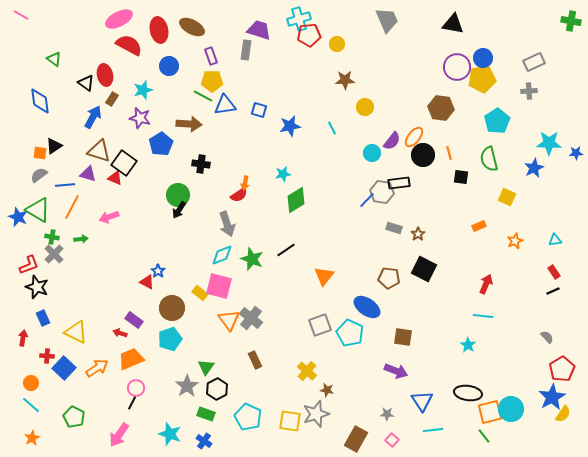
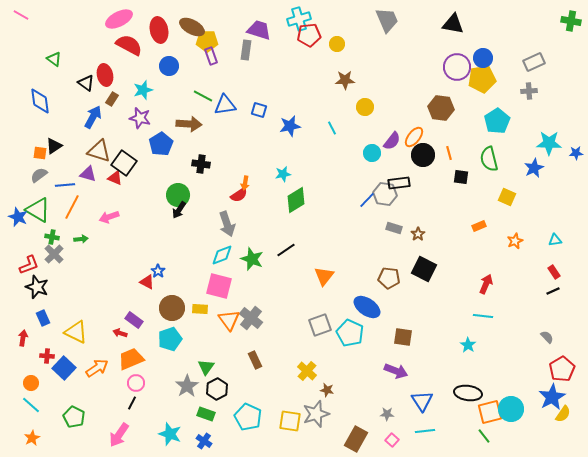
yellow pentagon at (212, 81): moved 5 px left, 40 px up
gray hexagon at (382, 192): moved 3 px right, 2 px down
yellow rectangle at (200, 293): moved 16 px down; rotated 35 degrees counterclockwise
pink circle at (136, 388): moved 5 px up
cyan line at (433, 430): moved 8 px left, 1 px down
